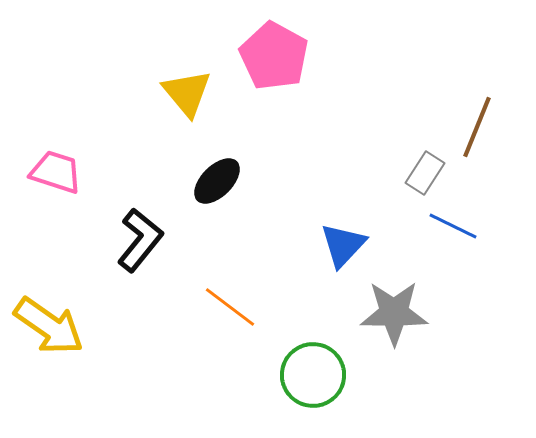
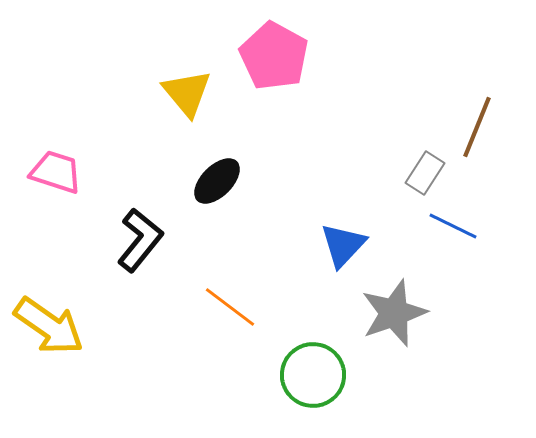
gray star: rotated 20 degrees counterclockwise
